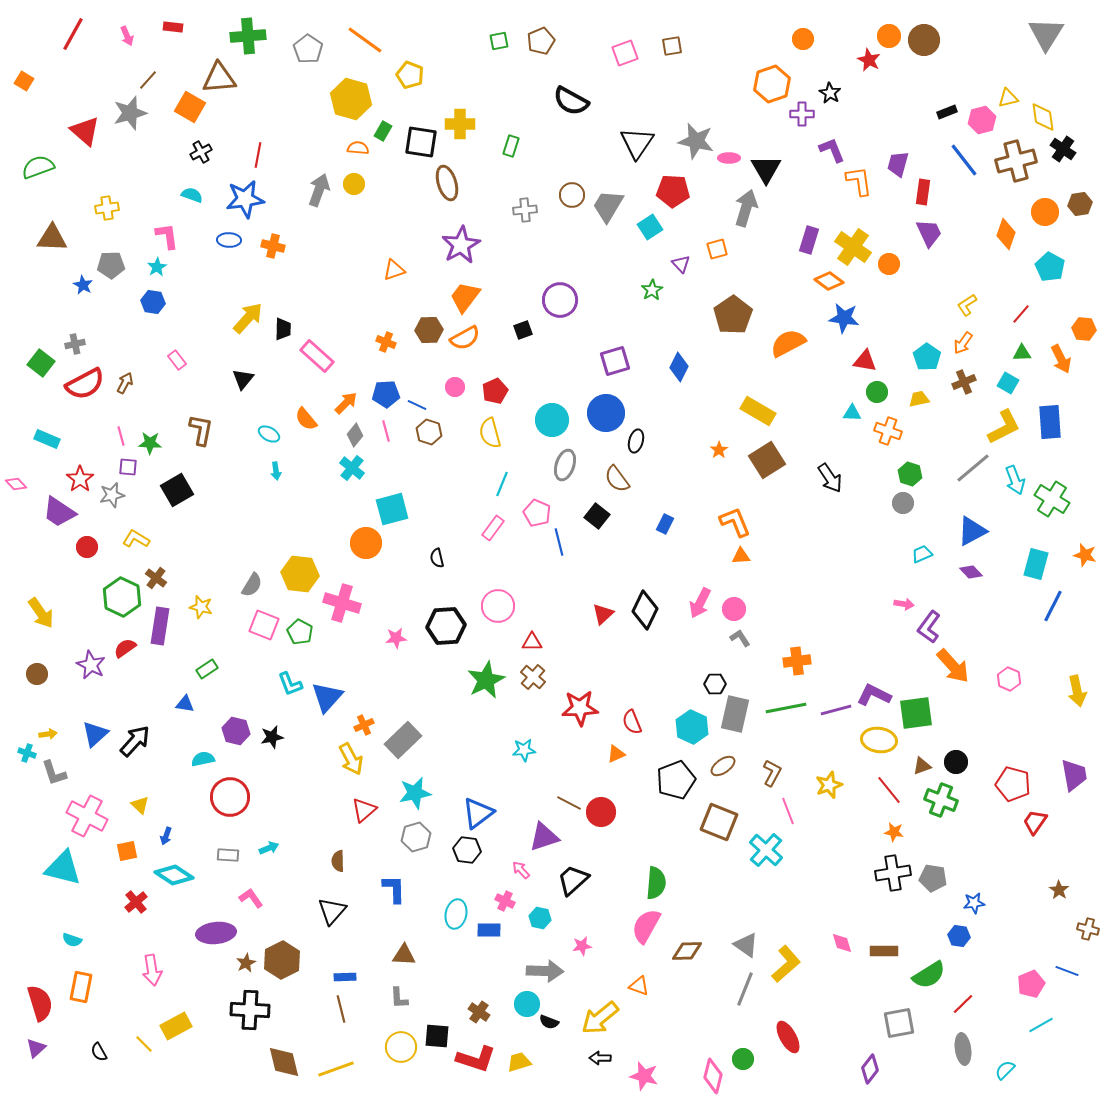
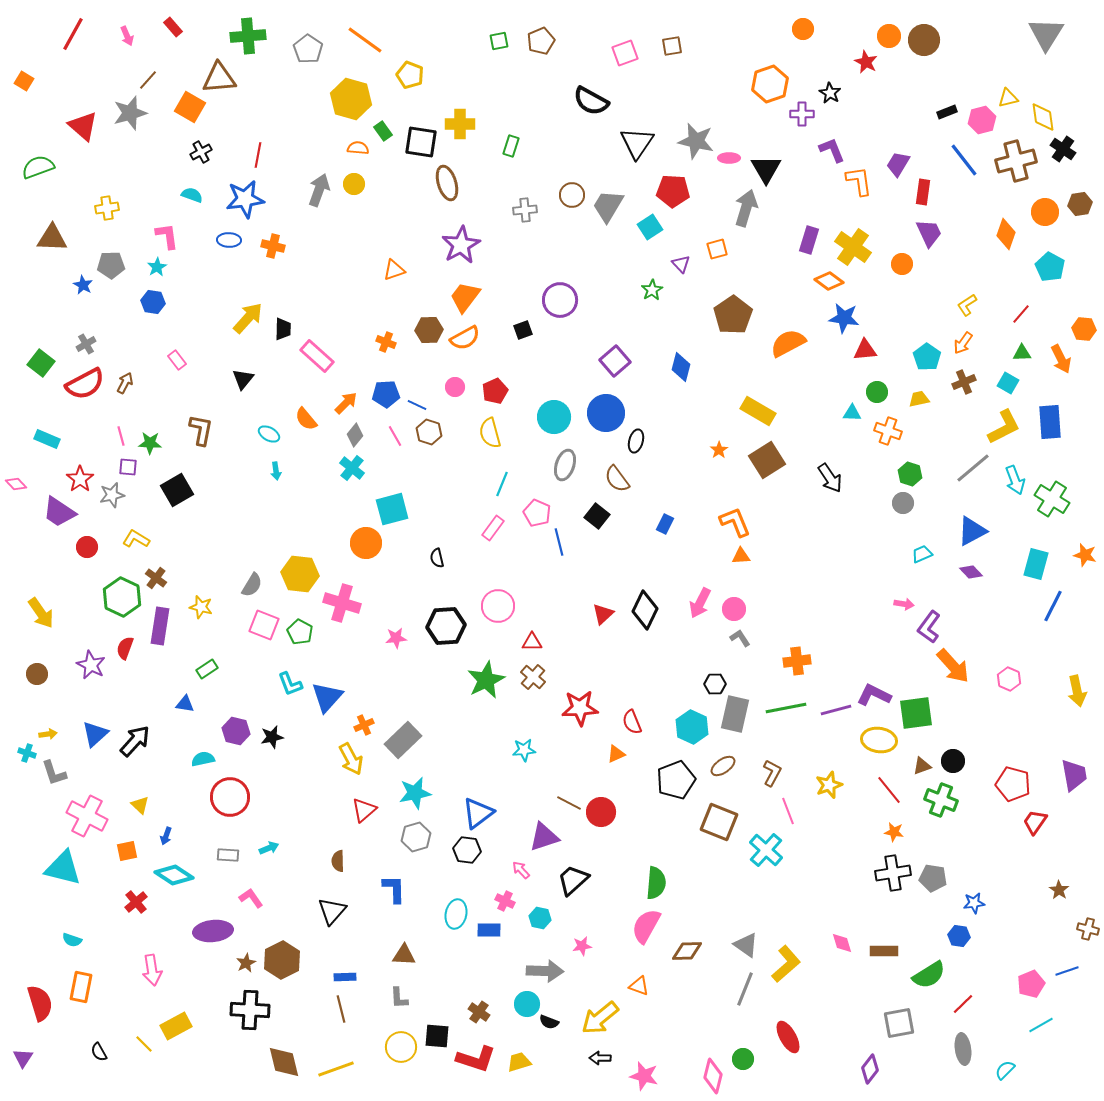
red rectangle at (173, 27): rotated 42 degrees clockwise
orange circle at (803, 39): moved 10 px up
red star at (869, 60): moved 3 px left, 2 px down
orange hexagon at (772, 84): moved 2 px left
black semicircle at (571, 101): moved 20 px right
red triangle at (85, 131): moved 2 px left, 5 px up
green rectangle at (383, 131): rotated 66 degrees counterclockwise
purple trapezoid at (898, 164): rotated 16 degrees clockwise
orange circle at (889, 264): moved 13 px right
gray cross at (75, 344): moved 11 px right; rotated 18 degrees counterclockwise
purple square at (615, 361): rotated 24 degrees counterclockwise
red triangle at (865, 361): moved 11 px up; rotated 15 degrees counterclockwise
blue diamond at (679, 367): moved 2 px right; rotated 12 degrees counterclockwise
cyan circle at (552, 420): moved 2 px right, 3 px up
pink line at (386, 431): moved 9 px right, 5 px down; rotated 15 degrees counterclockwise
red semicircle at (125, 648): rotated 35 degrees counterclockwise
black circle at (956, 762): moved 3 px left, 1 px up
purple ellipse at (216, 933): moved 3 px left, 2 px up
blue line at (1067, 971): rotated 40 degrees counterclockwise
purple triangle at (36, 1048): moved 13 px left, 10 px down; rotated 15 degrees counterclockwise
